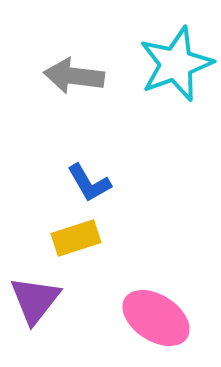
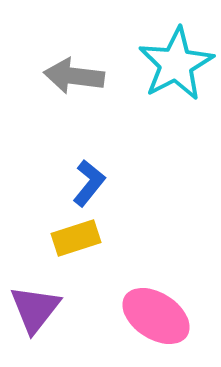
cyan star: rotated 8 degrees counterclockwise
blue L-shape: rotated 111 degrees counterclockwise
purple triangle: moved 9 px down
pink ellipse: moved 2 px up
